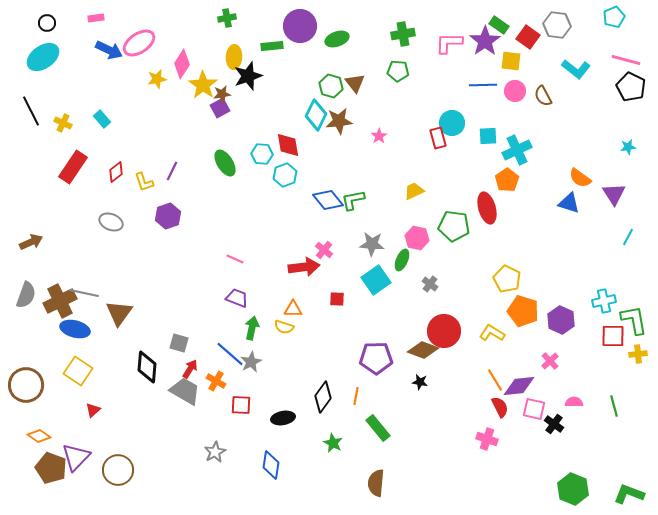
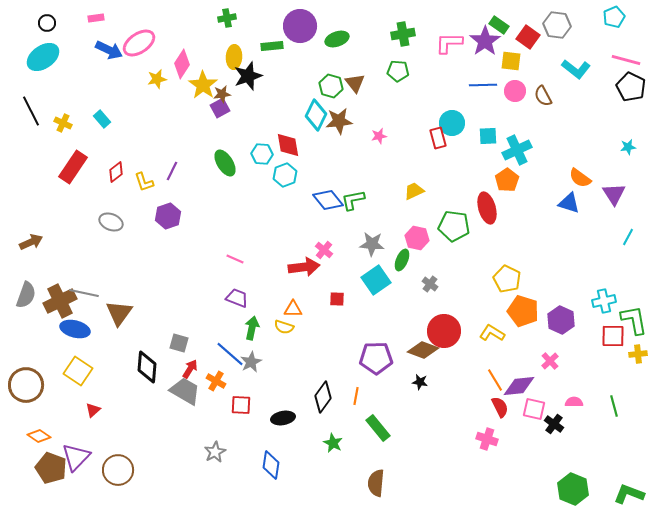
pink star at (379, 136): rotated 21 degrees clockwise
